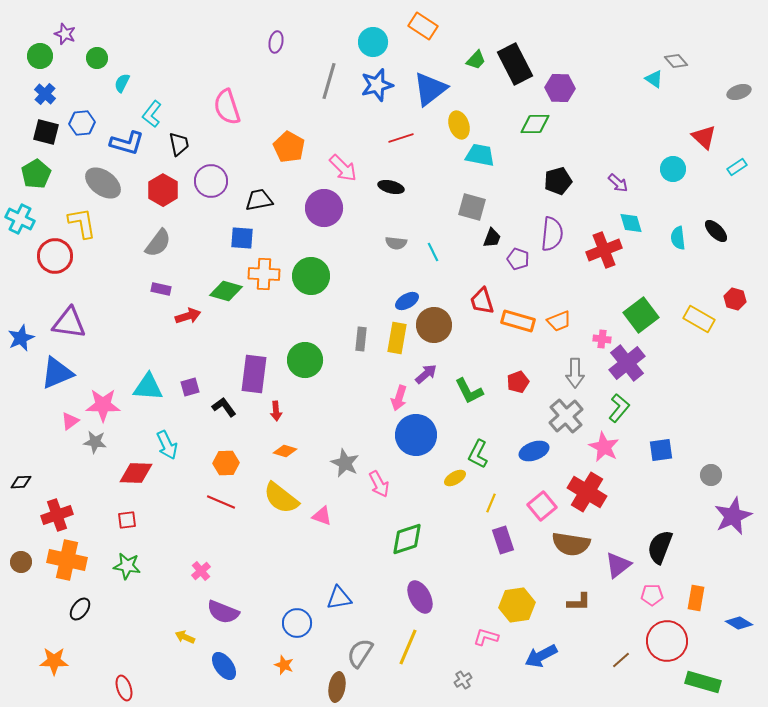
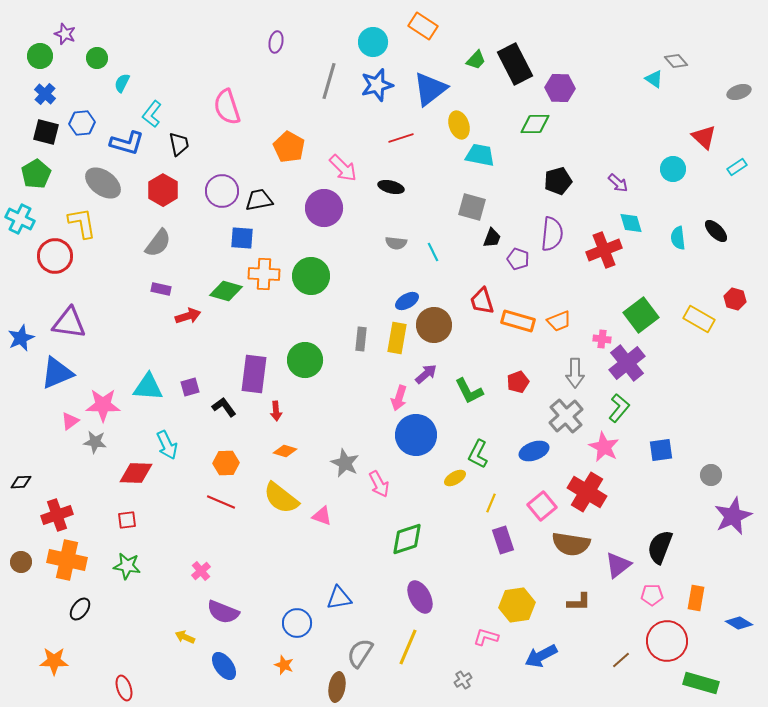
purple circle at (211, 181): moved 11 px right, 10 px down
green rectangle at (703, 682): moved 2 px left, 1 px down
